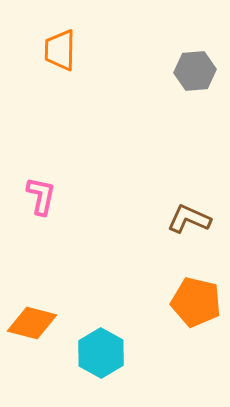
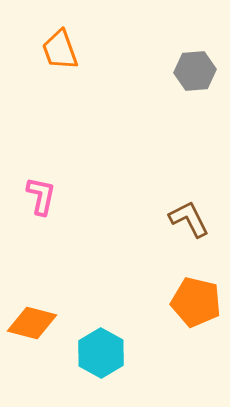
orange trapezoid: rotated 21 degrees counterclockwise
brown L-shape: rotated 39 degrees clockwise
